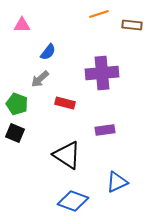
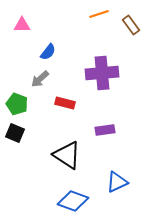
brown rectangle: moved 1 px left; rotated 48 degrees clockwise
